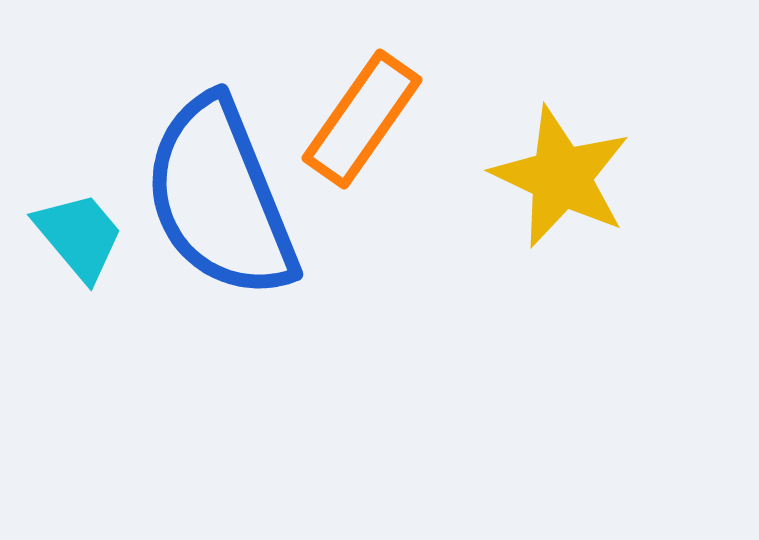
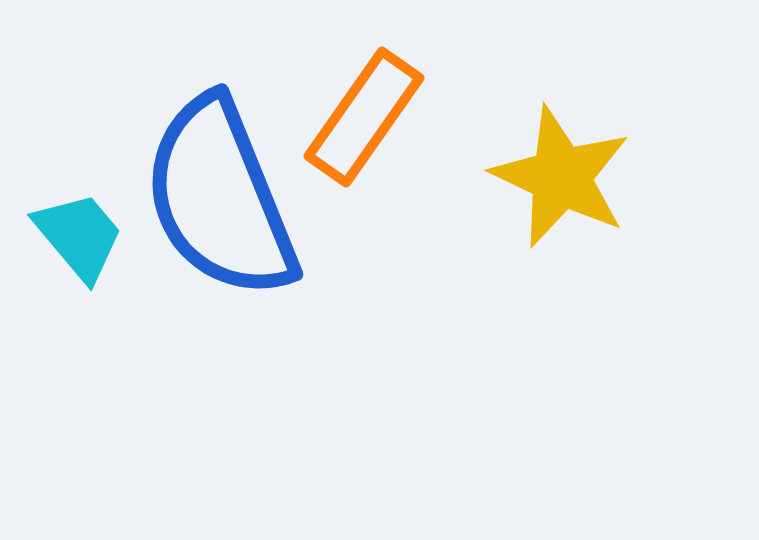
orange rectangle: moved 2 px right, 2 px up
